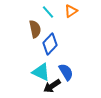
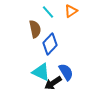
black arrow: moved 1 px right, 3 px up
